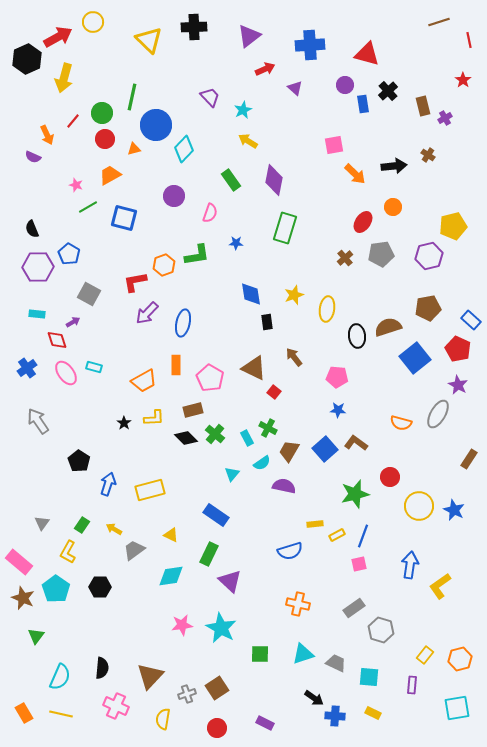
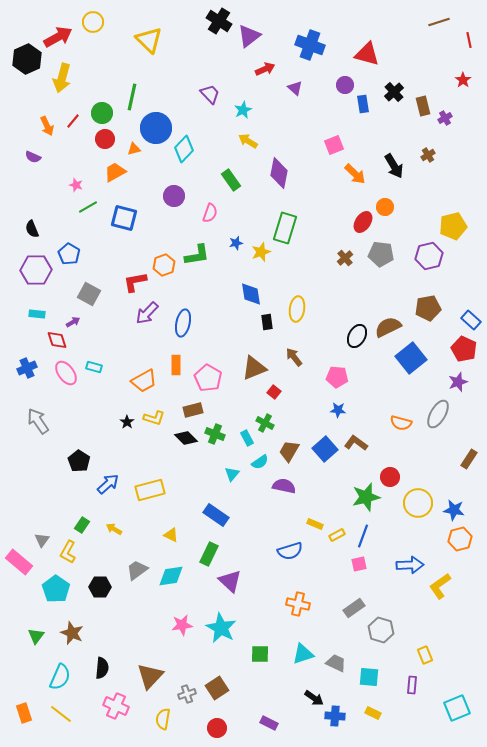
black cross at (194, 27): moved 25 px right, 6 px up; rotated 35 degrees clockwise
blue cross at (310, 45): rotated 24 degrees clockwise
yellow arrow at (64, 78): moved 2 px left
black cross at (388, 91): moved 6 px right, 1 px down
purple trapezoid at (210, 97): moved 3 px up
blue circle at (156, 125): moved 3 px down
orange arrow at (47, 135): moved 9 px up
pink square at (334, 145): rotated 12 degrees counterclockwise
brown cross at (428, 155): rotated 24 degrees clockwise
black arrow at (394, 166): rotated 65 degrees clockwise
orange trapezoid at (110, 175): moved 5 px right, 3 px up
purple diamond at (274, 180): moved 5 px right, 7 px up
orange circle at (393, 207): moved 8 px left
blue star at (236, 243): rotated 16 degrees counterclockwise
gray pentagon at (381, 254): rotated 15 degrees clockwise
purple hexagon at (38, 267): moved 2 px left, 3 px down
yellow star at (294, 295): moved 33 px left, 43 px up
yellow ellipse at (327, 309): moved 30 px left
brown semicircle at (388, 327): rotated 8 degrees counterclockwise
black ellipse at (357, 336): rotated 35 degrees clockwise
red pentagon at (458, 349): moved 6 px right
blue square at (415, 358): moved 4 px left
blue cross at (27, 368): rotated 12 degrees clockwise
brown triangle at (254, 368): rotated 48 degrees counterclockwise
pink pentagon at (210, 378): moved 2 px left
purple star at (458, 385): moved 3 px up; rotated 24 degrees clockwise
yellow L-shape at (154, 418): rotated 20 degrees clockwise
black star at (124, 423): moved 3 px right, 1 px up
green cross at (268, 428): moved 3 px left, 5 px up
green cross at (215, 434): rotated 18 degrees counterclockwise
cyan semicircle at (262, 463): moved 2 px left, 1 px up
blue arrow at (108, 484): rotated 30 degrees clockwise
green star at (355, 494): moved 11 px right, 3 px down
yellow circle at (419, 506): moved 1 px left, 3 px up
blue star at (454, 510): rotated 15 degrees counterclockwise
gray triangle at (42, 523): moved 17 px down
yellow rectangle at (315, 524): rotated 28 degrees clockwise
gray trapezoid at (134, 550): moved 3 px right, 20 px down
blue arrow at (410, 565): rotated 80 degrees clockwise
brown star at (23, 598): moved 49 px right, 35 px down
yellow rectangle at (425, 655): rotated 60 degrees counterclockwise
orange hexagon at (460, 659): moved 120 px up
cyan square at (457, 708): rotated 12 degrees counterclockwise
orange rectangle at (24, 713): rotated 12 degrees clockwise
yellow line at (61, 714): rotated 25 degrees clockwise
purple rectangle at (265, 723): moved 4 px right
